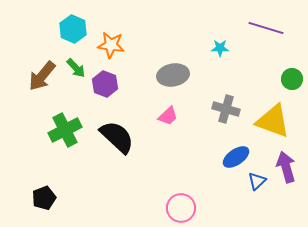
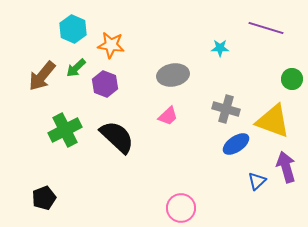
green arrow: rotated 90 degrees clockwise
blue ellipse: moved 13 px up
